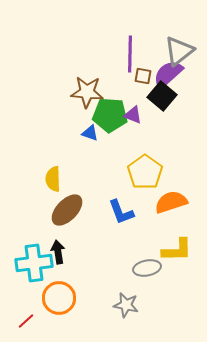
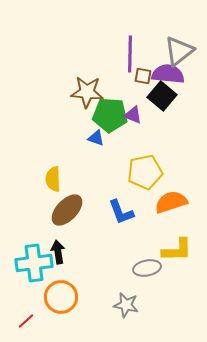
purple semicircle: rotated 48 degrees clockwise
blue triangle: moved 6 px right, 5 px down
yellow pentagon: rotated 24 degrees clockwise
orange circle: moved 2 px right, 1 px up
